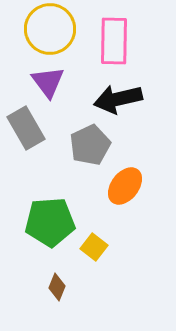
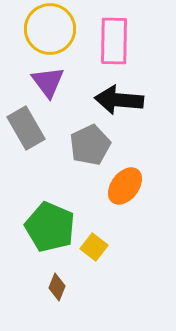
black arrow: moved 1 px right, 1 px down; rotated 18 degrees clockwise
green pentagon: moved 5 px down; rotated 27 degrees clockwise
